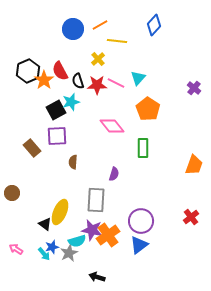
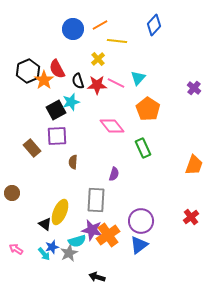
red semicircle: moved 3 px left, 2 px up
green rectangle: rotated 24 degrees counterclockwise
